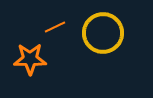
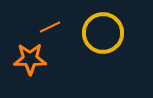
orange line: moved 5 px left
